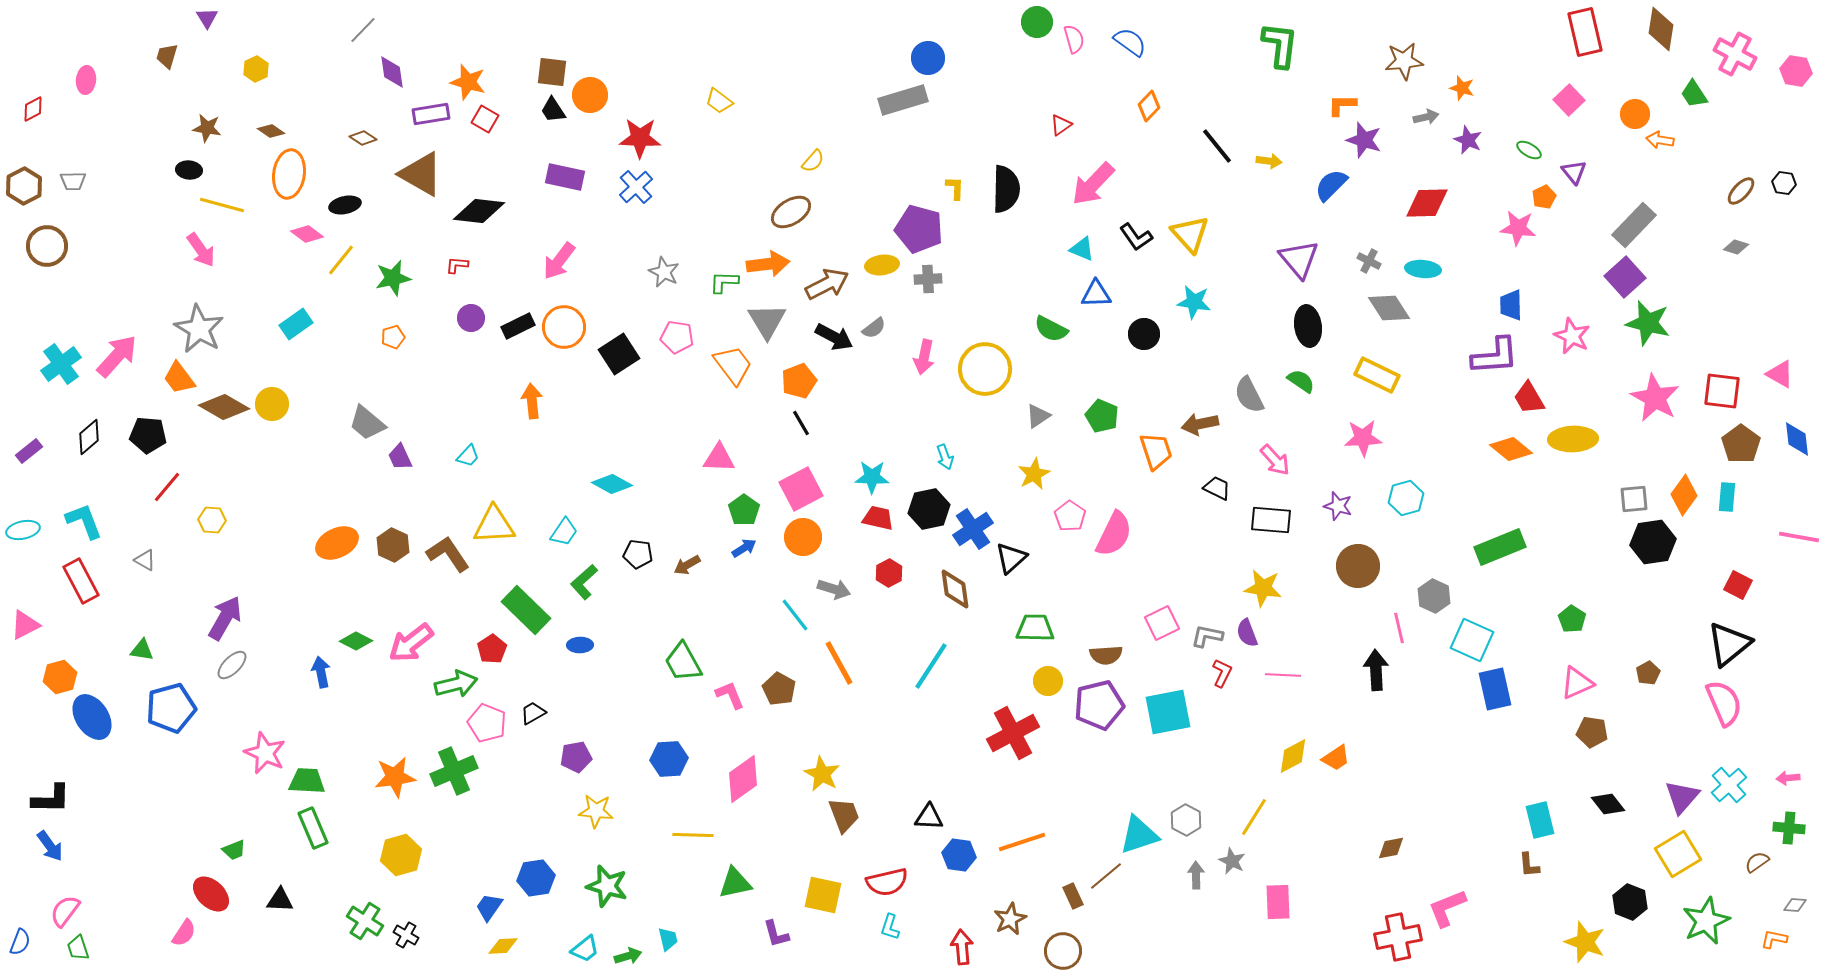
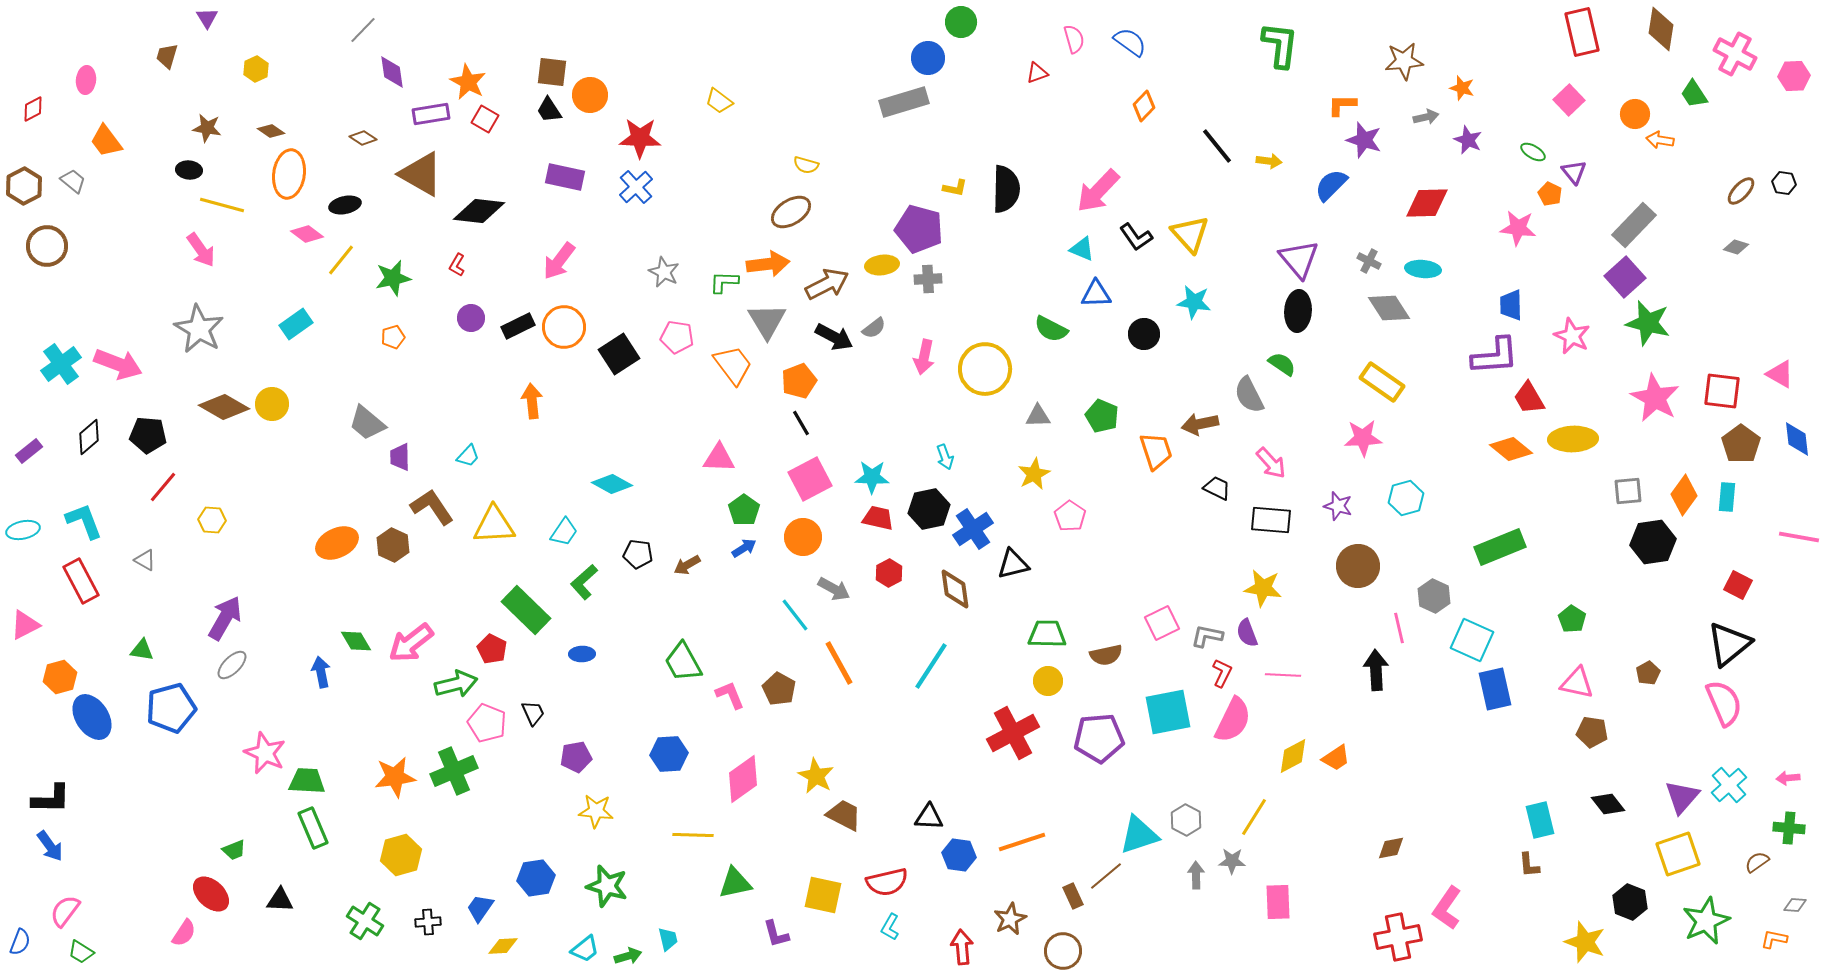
green circle at (1037, 22): moved 76 px left
red rectangle at (1585, 32): moved 3 px left
pink hexagon at (1796, 71): moved 2 px left, 5 px down; rotated 12 degrees counterclockwise
orange star at (468, 82): rotated 12 degrees clockwise
gray rectangle at (903, 100): moved 1 px right, 2 px down
orange diamond at (1149, 106): moved 5 px left
black trapezoid at (553, 110): moved 4 px left
red triangle at (1061, 125): moved 24 px left, 52 px up; rotated 15 degrees clockwise
green ellipse at (1529, 150): moved 4 px right, 2 px down
yellow semicircle at (813, 161): moved 7 px left, 4 px down; rotated 65 degrees clockwise
gray trapezoid at (73, 181): rotated 140 degrees counterclockwise
pink arrow at (1093, 184): moved 5 px right, 7 px down
yellow L-shape at (955, 188): rotated 100 degrees clockwise
orange pentagon at (1544, 197): moved 6 px right, 3 px up; rotated 20 degrees counterclockwise
red L-shape at (457, 265): rotated 65 degrees counterclockwise
black ellipse at (1308, 326): moved 10 px left, 15 px up; rotated 12 degrees clockwise
pink arrow at (117, 356): moved 1 px right, 8 px down; rotated 69 degrees clockwise
yellow rectangle at (1377, 375): moved 5 px right, 7 px down; rotated 9 degrees clockwise
orange trapezoid at (179, 378): moved 73 px left, 237 px up
green semicircle at (1301, 381): moved 19 px left, 17 px up
gray triangle at (1038, 416): rotated 32 degrees clockwise
purple trapezoid at (400, 457): rotated 24 degrees clockwise
pink arrow at (1275, 460): moved 4 px left, 3 px down
red line at (167, 487): moved 4 px left
pink square at (801, 489): moved 9 px right, 10 px up
gray square at (1634, 499): moved 6 px left, 8 px up
pink semicircle at (1114, 534): moved 119 px right, 186 px down
brown L-shape at (448, 554): moved 16 px left, 47 px up
black triangle at (1011, 558): moved 2 px right, 6 px down; rotated 28 degrees clockwise
gray arrow at (834, 589): rotated 12 degrees clockwise
green trapezoid at (1035, 628): moved 12 px right, 6 px down
green diamond at (356, 641): rotated 32 degrees clockwise
blue ellipse at (580, 645): moved 2 px right, 9 px down
red pentagon at (492, 649): rotated 12 degrees counterclockwise
brown semicircle at (1106, 655): rotated 8 degrees counterclockwise
pink triangle at (1577, 683): rotated 36 degrees clockwise
purple pentagon at (1099, 705): moved 33 px down; rotated 9 degrees clockwise
black trapezoid at (533, 713): rotated 96 degrees clockwise
blue hexagon at (669, 759): moved 5 px up
yellow star at (822, 774): moved 6 px left, 2 px down
brown trapezoid at (844, 815): rotated 42 degrees counterclockwise
yellow square at (1678, 854): rotated 12 degrees clockwise
gray star at (1232, 861): rotated 24 degrees counterclockwise
blue trapezoid at (489, 907): moved 9 px left, 1 px down
pink L-shape at (1447, 908): rotated 33 degrees counterclockwise
cyan L-shape at (890, 927): rotated 12 degrees clockwise
black cross at (406, 935): moved 22 px right, 13 px up; rotated 35 degrees counterclockwise
green trapezoid at (78, 948): moved 3 px right, 4 px down; rotated 40 degrees counterclockwise
